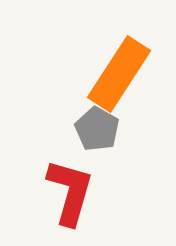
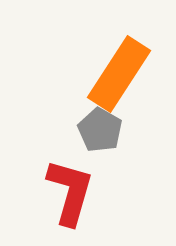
gray pentagon: moved 3 px right, 1 px down
